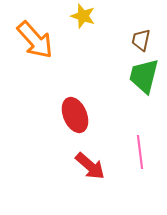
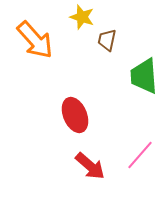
yellow star: moved 1 px left, 1 px down
brown trapezoid: moved 34 px left
green trapezoid: rotated 18 degrees counterclockwise
pink line: moved 3 px down; rotated 48 degrees clockwise
